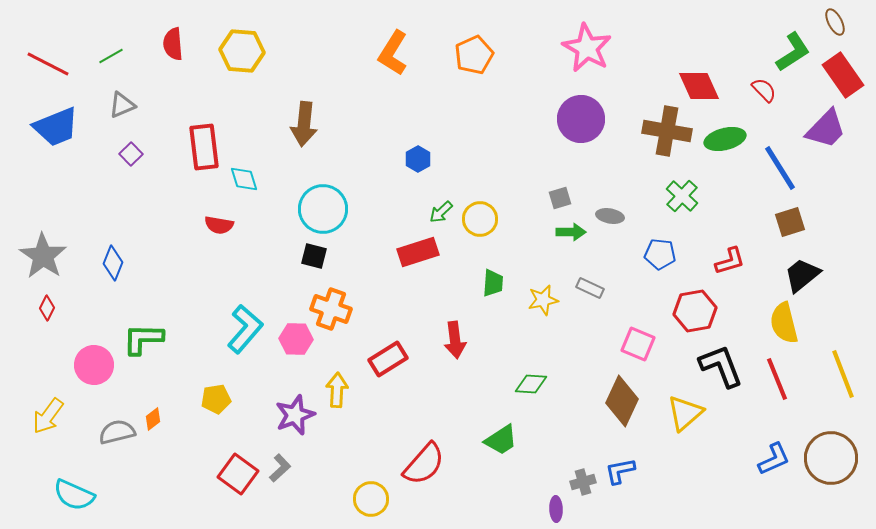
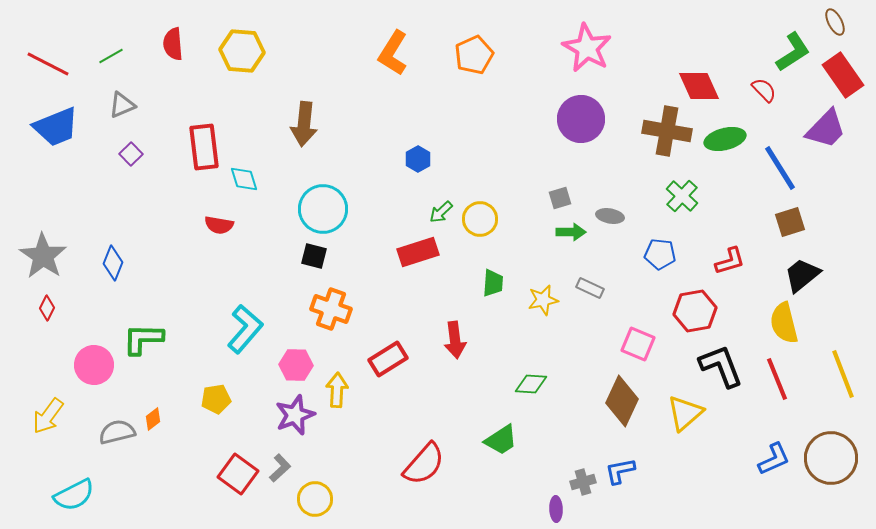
pink hexagon at (296, 339): moved 26 px down
cyan semicircle at (74, 495): rotated 51 degrees counterclockwise
yellow circle at (371, 499): moved 56 px left
